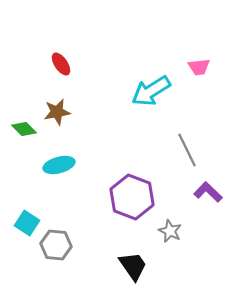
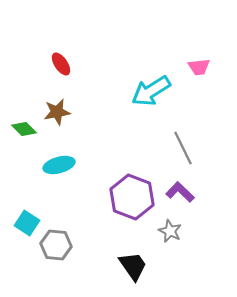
gray line: moved 4 px left, 2 px up
purple L-shape: moved 28 px left
